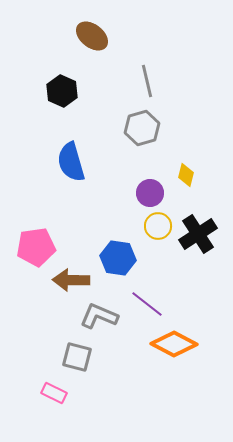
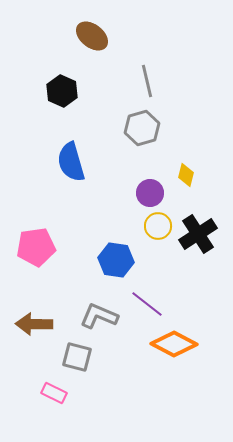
blue hexagon: moved 2 px left, 2 px down
brown arrow: moved 37 px left, 44 px down
